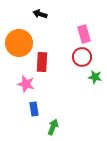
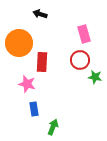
red circle: moved 2 px left, 3 px down
pink star: moved 1 px right
